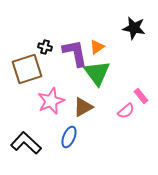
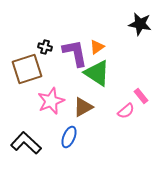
black star: moved 6 px right, 4 px up
green triangle: rotated 20 degrees counterclockwise
